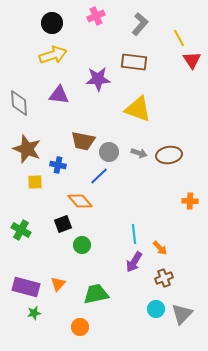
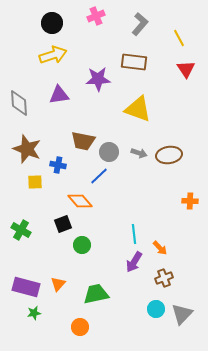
red triangle: moved 6 px left, 9 px down
purple triangle: rotated 15 degrees counterclockwise
